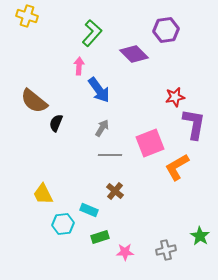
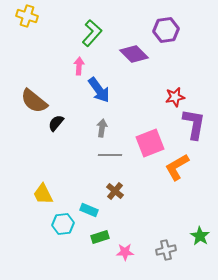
black semicircle: rotated 18 degrees clockwise
gray arrow: rotated 24 degrees counterclockwise
